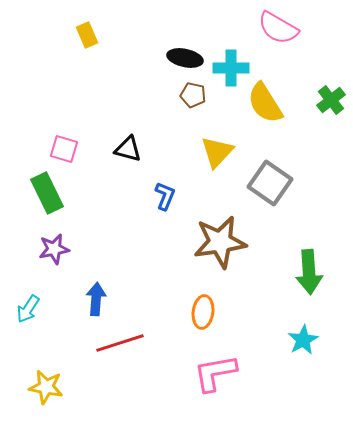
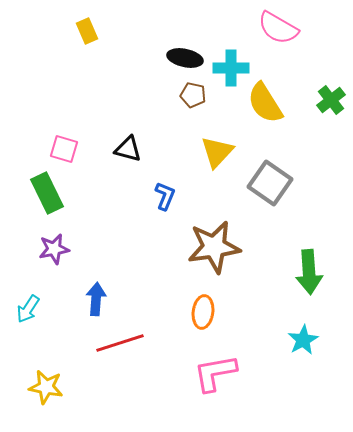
yellow rectangle: moved 4 px up
brown star: moved 6 px left, 5 px down
